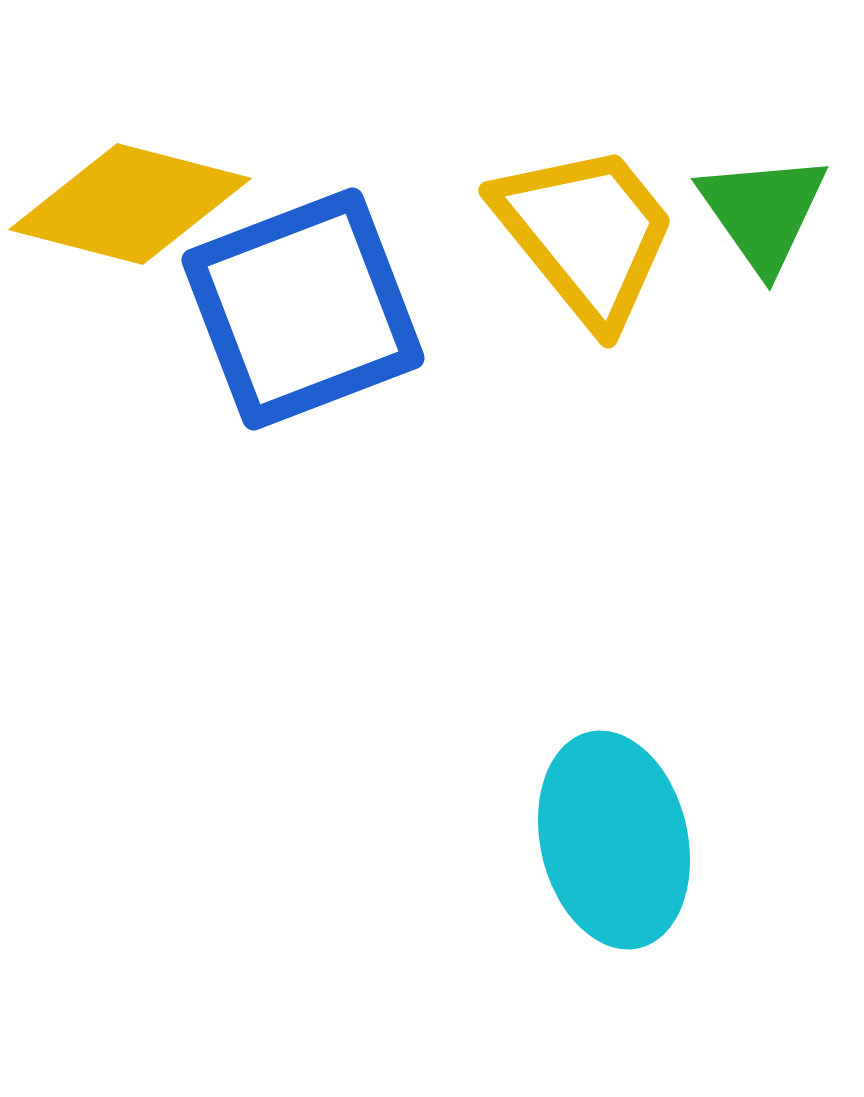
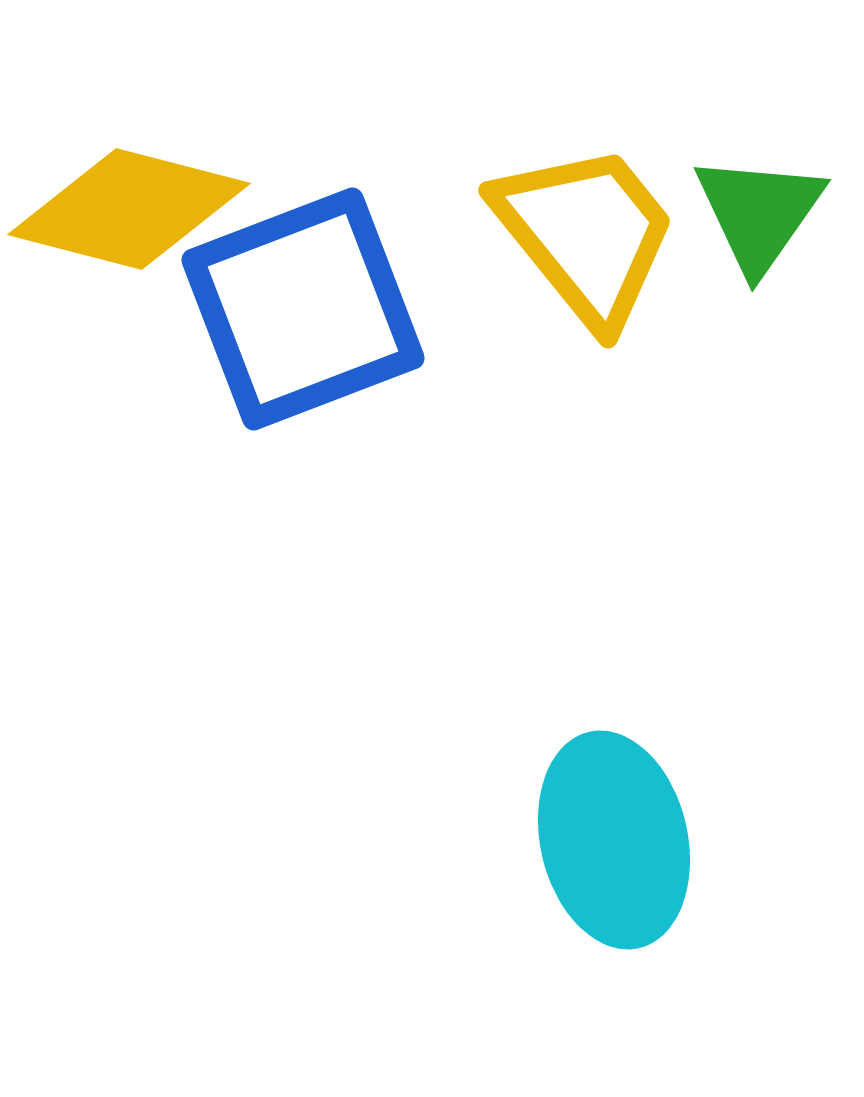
yellow diamond: moved 1 px left, 5 px down
green triangle: moved 4 px left, 1 px down; rotated 10 degrees clockwise
